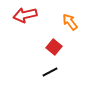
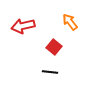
red arrow: moved 2 px left, 11 px down
black line: rotated 35 degrees clockwise
